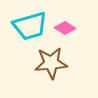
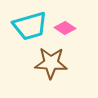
brown star: rotated 8 degrees clockwise
